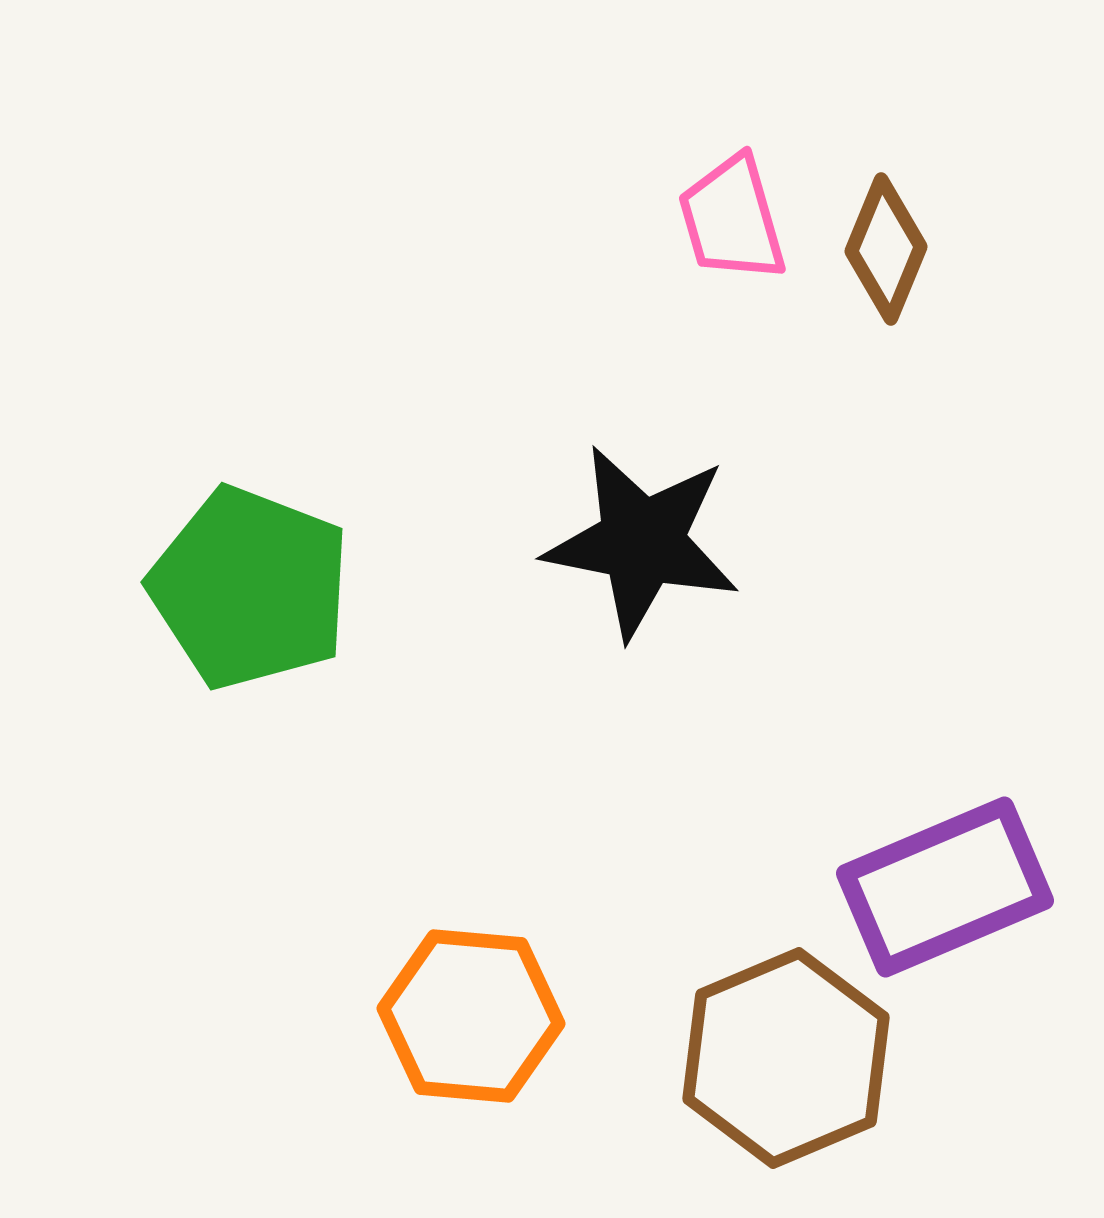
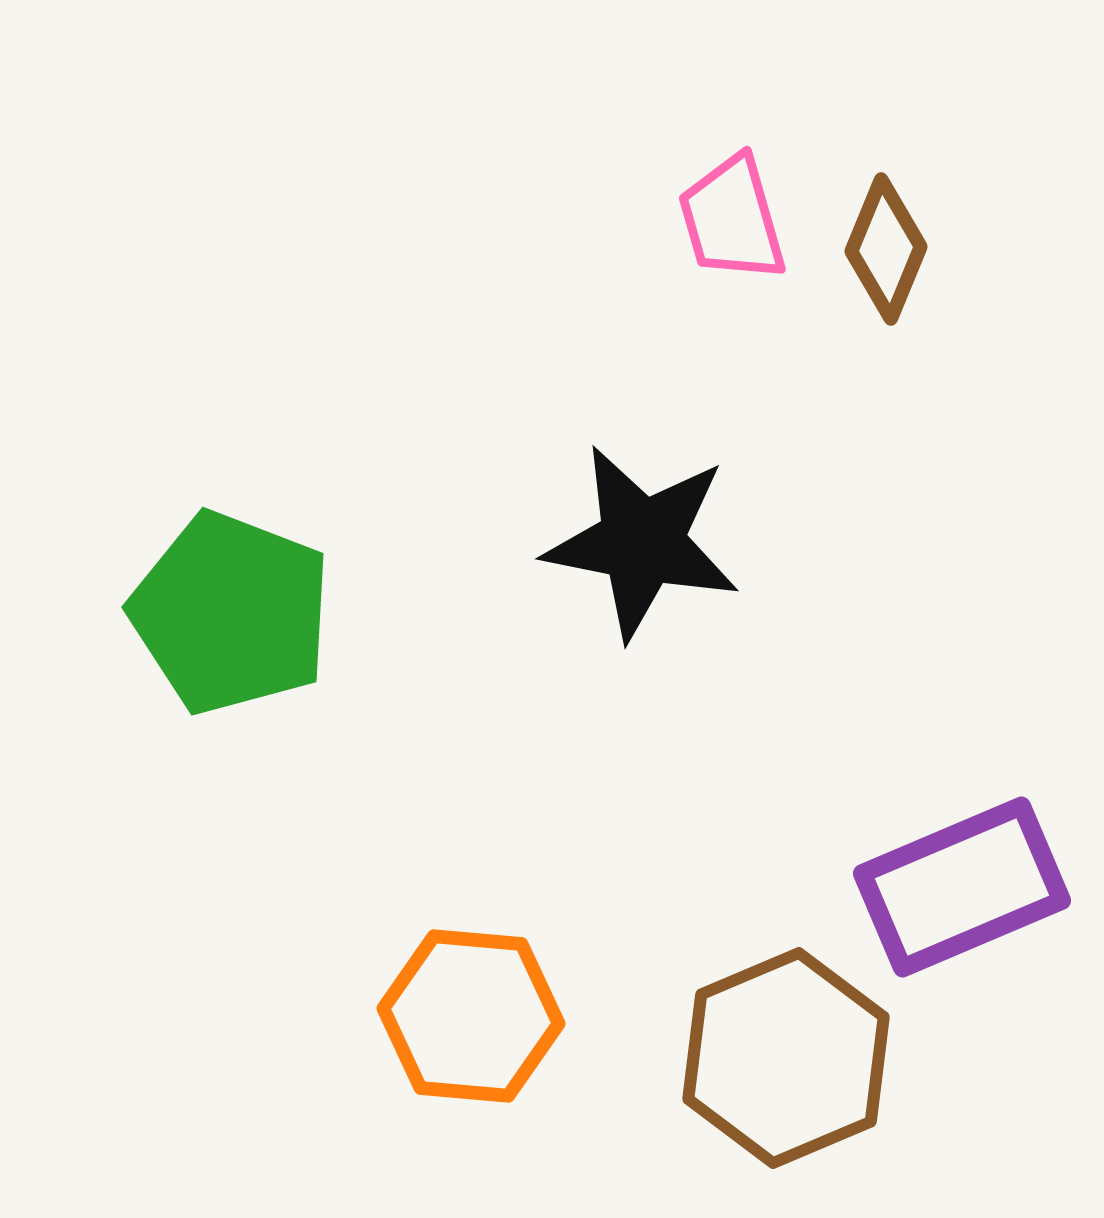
green pentagon: moved 19 px left, 25 px down
purple rectangle: moved 17 px right
